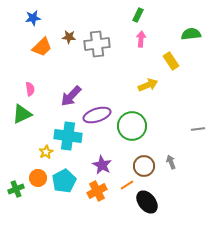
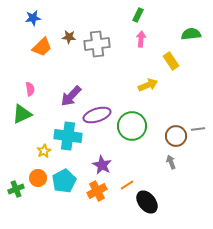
yellow star: moved 2 px left, 1 px up
brown circle: moved 32 px right, 30 px up
